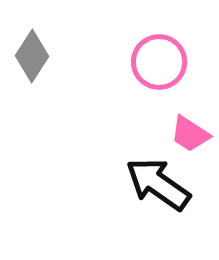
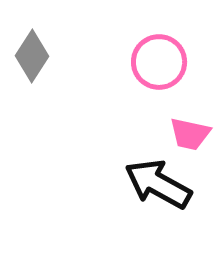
pink trapezoid: rotated 21 degrees counterclockwise
black arrow: rotated 6 degrees counterclockwise
